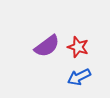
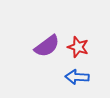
blue arrow: moved 2 px left; rotated 30 degrees clockwise
